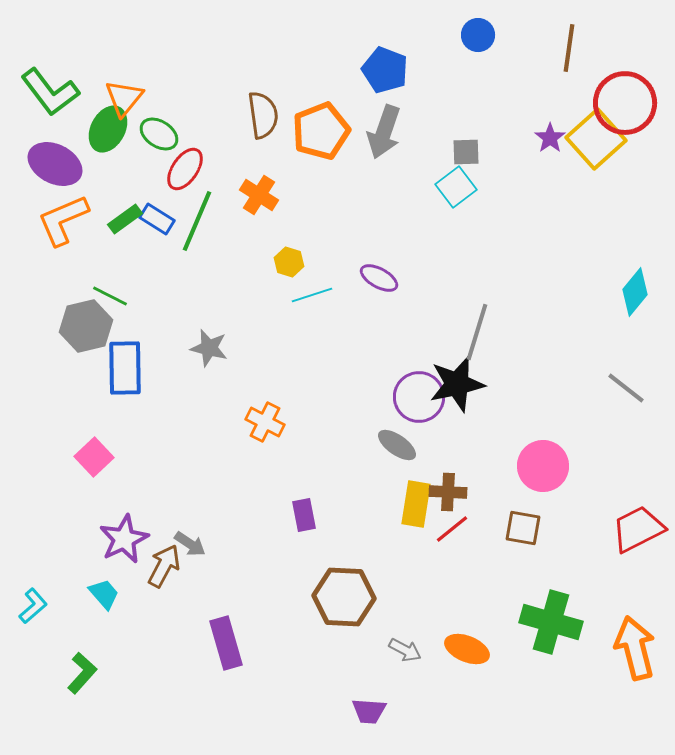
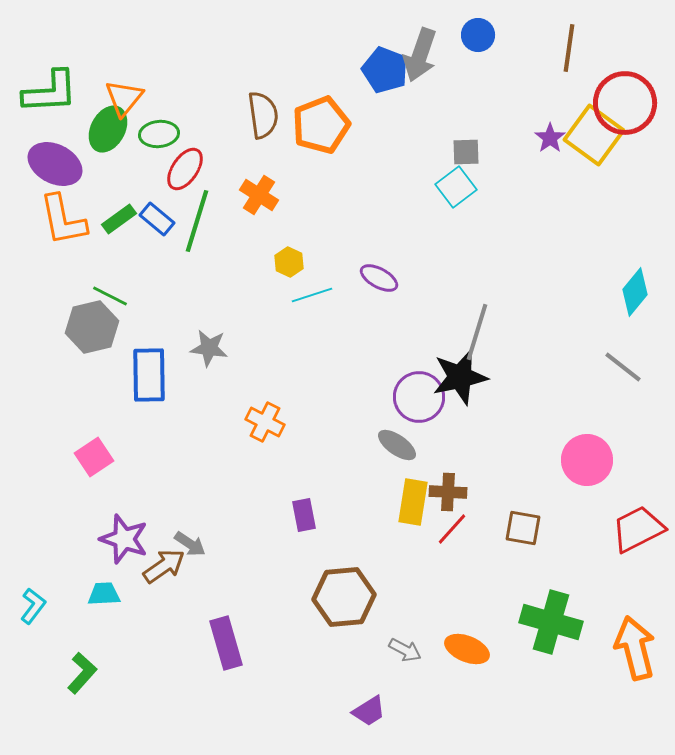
green L-shape at (50, 92): rotated 56 degrees counterclockwise
orange pentagon at (321, 131): moved 6 px up
gray arrow at (384, 132): moved 36 px right, 77 px up
green ellipse at (159, 134): rotated 39 degrees counterclockwise
yellow square at (596, 139): moved 2 px left, 4 px up; rotated 12 degrees counterclockwise
green rectangle at (125, 219): moved 6 px left
blue rectangle at (157, 219): rotated 8 degrees clockwise
orange L-shape at (63, 220): rotated 78 degrees counterclockwise
green line at (197, 221): rotated 6 degrees counterclockwise
yellow hexagon at (289, 262): rotated 8 degrees clockwise
gray hexagon at (86, 326): moved 6 px right, 1 px down
gray star at (209, 348): rotated 6 degrees counterclockwise
blue rectangle at (125, 368): moved 24 px right, 7 px down
black star at (457, 384): moved 3 px right, 7 px up
gray line at (626, 388): moved 3 px left, 21 px up
pink square at (94, 457): rotated 9 degrees clockwise
pink circle at (543, 466): moved 44 px right, 6 px up
yellow rectangle at (416, 504): moved 3 px left, 2 px up
red line at (452, 529): rotated 9 degrees counterclockwise
purple star at (124, 539): rotated 27 degrees counterclockwise
brown arrow at (164, 566): rotated 27 degrees clockwise
cyan trapezoid at (104, 594): rotated 52 degrees counterclockwise
brown hexagon at (344, 597): rotated 8 degrees counterclockwise
cyan L-shape at (33, 606): rotated 12 degrees counterclockwise
purple trapezoid at (369, 711): rotated 36 degrees counterclockwise
